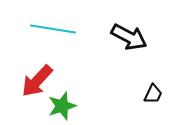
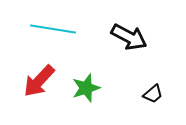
red arrow: moved 2 px right
black trapezoid: rotated 25 degrees clockwise
green star: moved 24 px right, 18 px up
